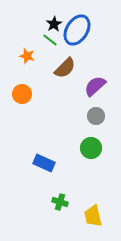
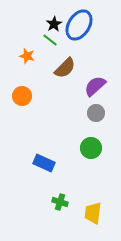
blue ellipse: moved 2 px right, 5 px up
orange circle: moved 2 px down
gray circle: moved 3 px up
yellow trapezoid: moved 3 px up; rotated 20 degrees clockwise
